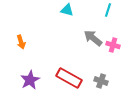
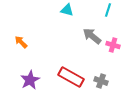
gray arrow: moved 1 px left, 2 px up
orange arrow: rotated 152 degrees clockwise
red rectangle: moved 2 px right, 1 px up
